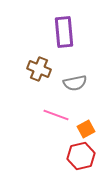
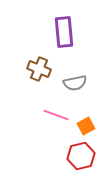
orange square: moved 3 px up
